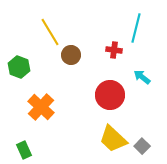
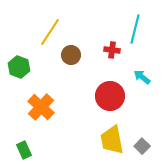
cyan line: moved 1 px left, 1 px down
yellow line: rotated 64 degrees clockwise
red cross: moved 2 px left
red circle: moved 1 px down
yellow trapezoid: moved 1 px left, 1 px down; rotated 36 degrees clockwise
